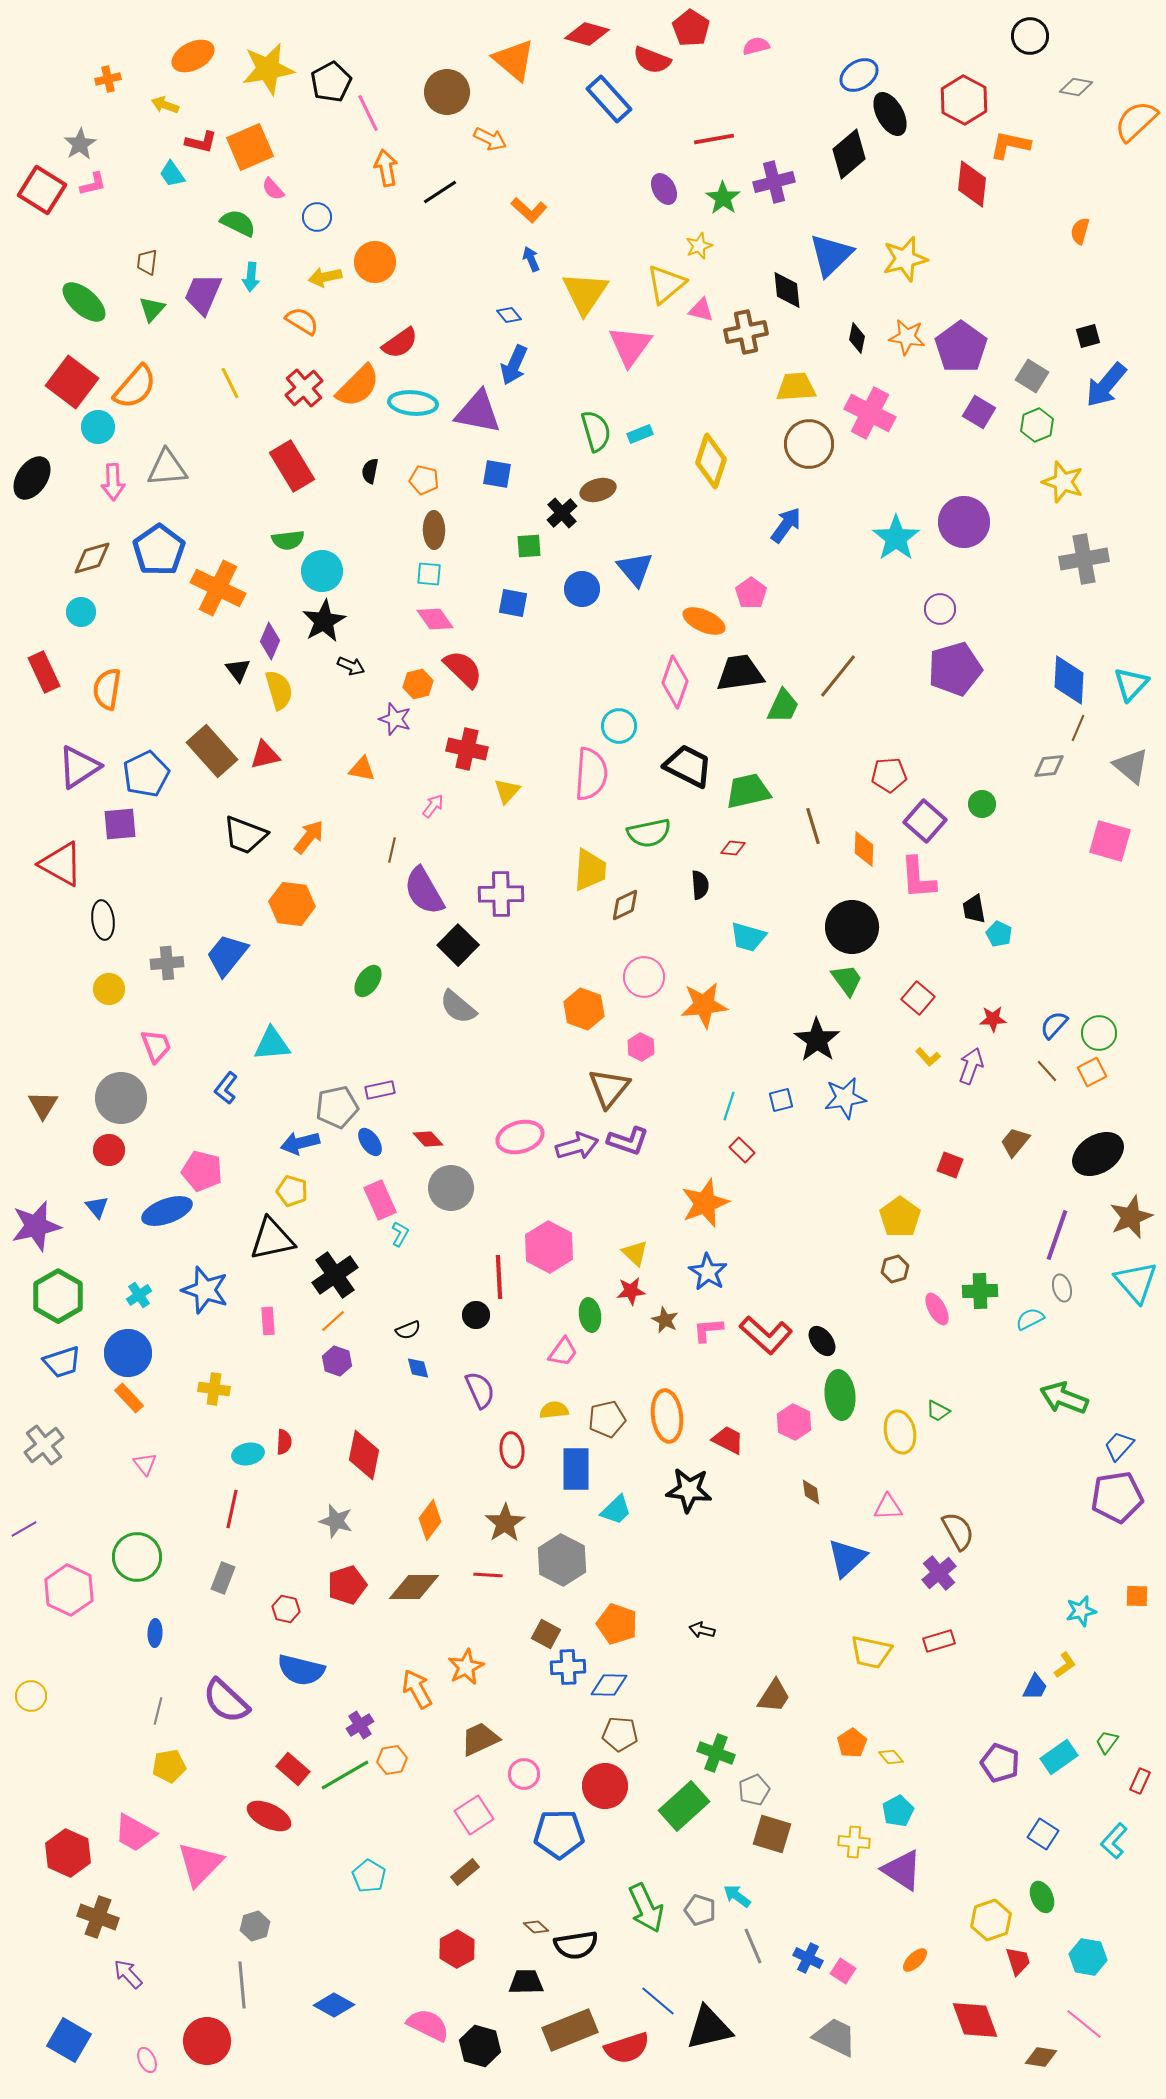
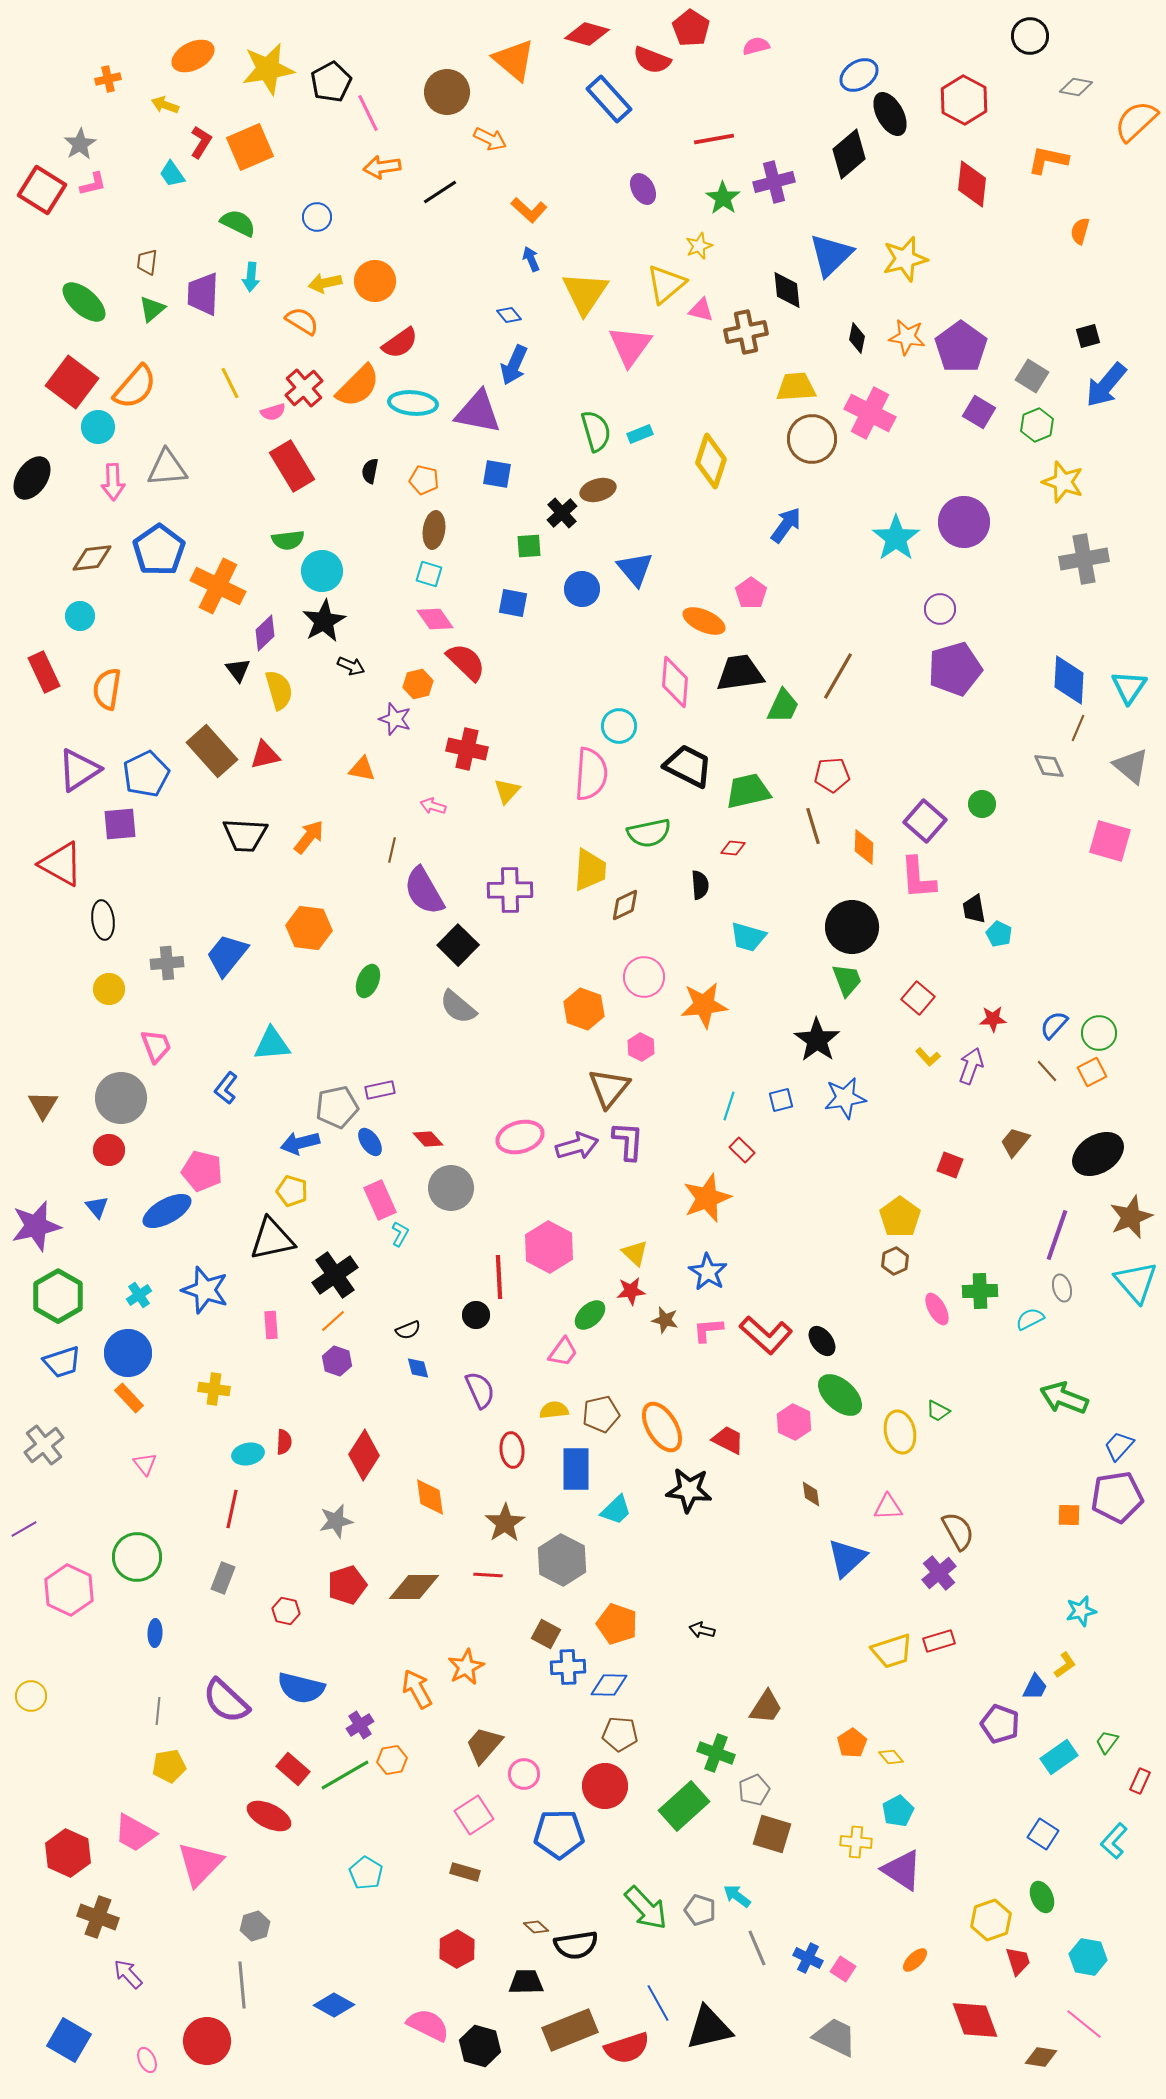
red L-shape at (201, 142): rotated 72 degrees counterclockwise
orange L-shape at (1010, 145): moved 38 px right, 15 px down
orange arrow at (386, 168): moved 4 px left, 1 px up; rotated 87 degrees counterclockwise
pink semicircle at (273, 189): moved 223 px down; rotated 65 degrees counterclockwise
purple ellipse at (664, 189): moved 21 px left
orange circle at (375, 262): moved 19 px down
yellow arrow at (325, 277): moved 6 px down
purple trapezoid at (203, 294): rotated 21 degrees counterclockwise
green triangle at (152, 309): rotated 8 degrees clockwise
brown circle at (809, 444): moved 3 px right, 5 px up
brown ellipse at (434, 530): rotated 9 degrees clockwise
brown diamond at (92, 558): rotated 9 degrees clockwise
cyan square at (429, 574): rotated 12 degrees clockwise
orange cross at (218, 588): moved 2 px up
cyan circle at (81, 612): moved 1 px left, 4 px down
purple diamond at (270, 641): moved 5 px left, 8 px up; rotated 24 degrees clockwise
red semicircle at (463, 669): moved 3 px right, 7 px up
brown line at (838, 676): rotated 9 degrees counterclockwise
pink diamond at (675, 682): rotated 15 degrees counterclockwise
cyan triangle at (1131, 684): moved 2 px left, 3 px down; rotated 9 degrees counterclockwise
gray diamond at (1049, 766): rotated 72 degrees clockwise
purple triangle at (79, 767): moved 3 px down
red pentagon at (889, 775): moved 57 px left
pink arrow at (433, 806): rotated 110 degrees counterclockwise
black trapezoid at (245, 835): rotated 18 degrees counterclockwise
orange diamond at (864, 849): moved 2 px up
purple cross at (501, 894): moved 9 px right, 4 px up
orange hexagon at (292, 904): moved 17 px right, 24 px down
green trapezoid at (847, 980): rotated 15 degrees clockwise
green ellipse at (368, 981): rotated 12 degrees counterclockwise
purple L-shape at (628, 1141): rotated 105 degrees counterclockwise
orange star at (705, 1203): moved 2 px right, 5 px up
blue ellipse at (167, 1211): rotated 9 degrees counterclockwise
brown hexagon at (895, 1269): moved 8 px up; rotated 8 degrees counterclockwise
green ellipse at (590, 1315): rotated 56 degrees clockwise
brown star at (665, 1320): rotated 12 degrees counterclockwise
pink rectangle at (268, 1321): moved 3 px right, 4 px down
green ellipse at (840, 1395): rotated 42 degrees counterclockwise
orange ellipse at (667, 1416): moved 5 px left, 11 px down; rotated 24 degrees counterclockwise
brown pentagon at (607, 1419): moved 6 px left, 5 px up
red diamond at (364, 1455): rotated 21 degrees clockwise
brown diamond at (811, 1492): moved 2 px down
orange diamond at (430, 1520): moved 23 px up; rotated 45 degrees counterclockwise
gray star at (336, 1521): rotated 28 degrees counterclockwise
orange square at (1137, 1596): moved 68 px left, 81 px up
red hexagon at (286, 1609): moved 2 px down
yellow trapezoid at (871, 1652): moved 21 px right, 1 px up; rotated 30 degrees counterclockwise
blue semicircle at (301, 1670): moved 18 px down
brown trapezoid at (774, 1696): moved 8 px left, 11 px down
gray line at (158, 1711): rotated 8 degrees counterclockwise
brown trapezoid at (480, 1739): moved 4 px right, 6 px down; rotated 24 degrees counterclockwise
purple pentagon at (1000, 1763): moved 39 px up
yellow cross at (854, 1842): moved 2 px right
brown rectangle at (465, 1872): rotated 56 degrees clockwise
cyan pentagon at (369, 1876): moved 3 px left, 3 px up
green arrow at (646, 1908): rotated 18 degrees counterclockwise
gray line at (753, 1946): moved 4 px right, 2 px down
pink square at (843, 1971): moved 2 px up
blue line at (658, 2001): moved 2 px down; rotated 21 degrees clockwise
